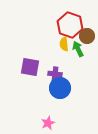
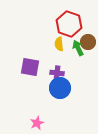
red hexagon: moved 1 px left, 1 px up
brown circle: moved 1 px right, 6 px down
yellow semicircle: moved 5 px left
green arrow: moved 1 px up
purple cross: moved 2 px right, 1 px up
pink star: moved 11 px left
